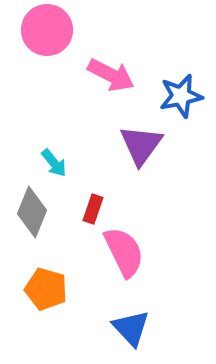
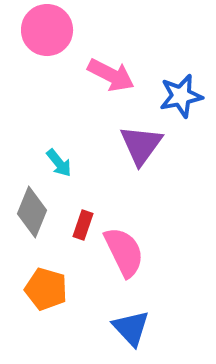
cyan arrow: moved 5 px right
red rectangle: moved 10 px left, 16 px down
